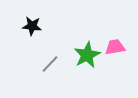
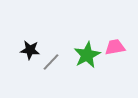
black star: moved 2 px left, 24 px down
gray line: moved 1 px right, 2 px up
